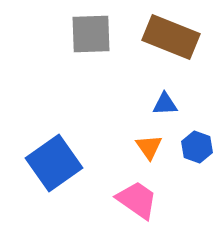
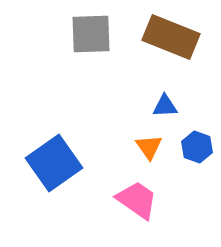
blue triangle: moved 2 px down
